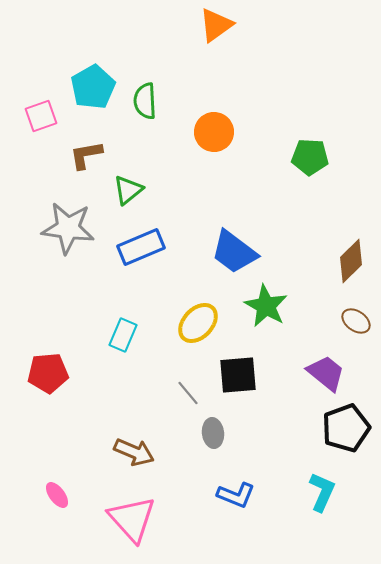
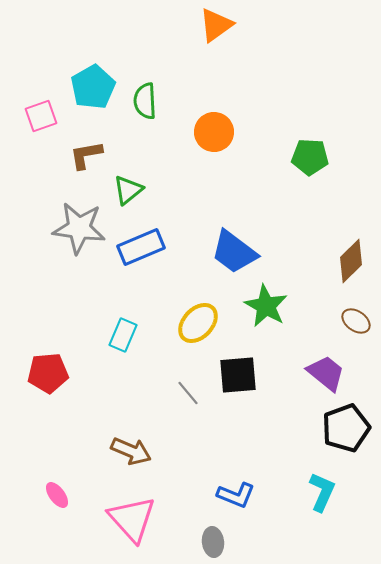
gray star: moved 11 px right
gray ellipse: moved 109 px down
brown arrow: moved 3 px left, 1 px up
